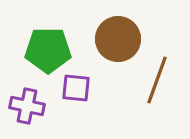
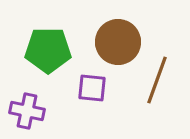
brown circle: moved 3 px down
purple square: moved 16 px right
purple cross: moved 5 px down
